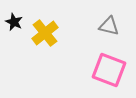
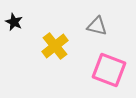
gray triangle: moved 12 px left
yellow cross: moved 10 px right, 13 px down
